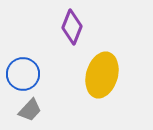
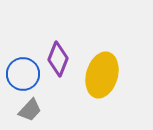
purple diamond: moved 14 px left, 32 px down
